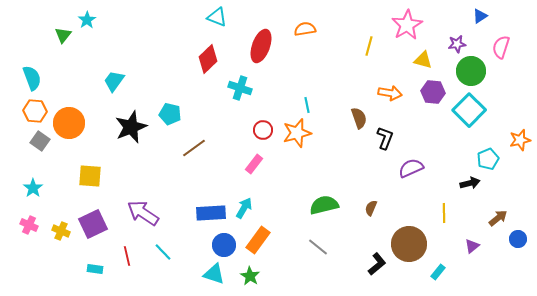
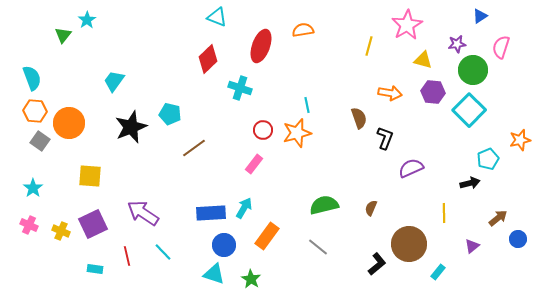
orange semicircle at (305, 29): moved 2 px left, 1 px down
green circle at (471, 71): moved 2 px right, 1 px up
orange rectangle at (258, 240): moved 9 px right, 4 px up
green star at (250, 276): moved 1 px right, 3 px down
